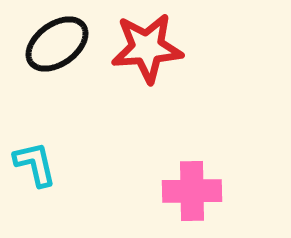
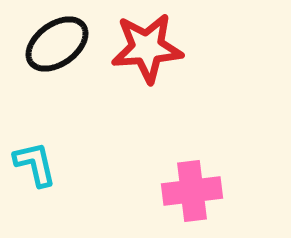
pink cross: rotated 6 degrees counterclockwise
